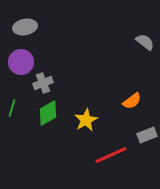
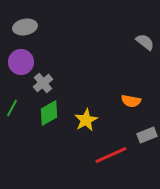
gray cross: rotated 18 degrees counterclockwise
orange semicircle: moved 1 px left; rotated 48 degrees clockwise
green line: rotated 12 degrees clockwise
green diamond: moved 1 px right
